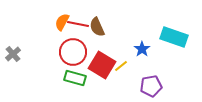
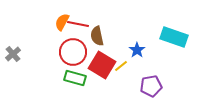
brown semicircle: moved 9 px down; rotated 12 degrees clockwise
blue star: moved 5 px left, 1 px down
